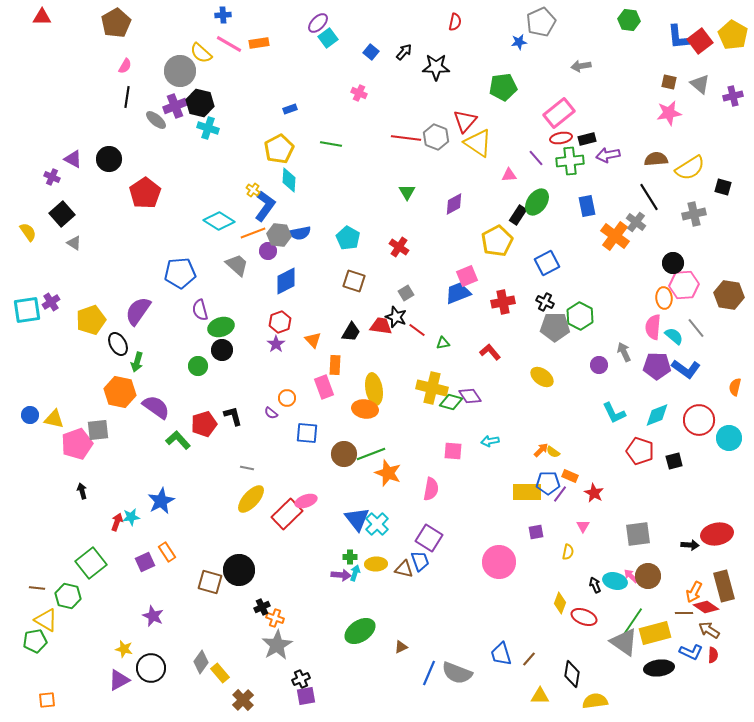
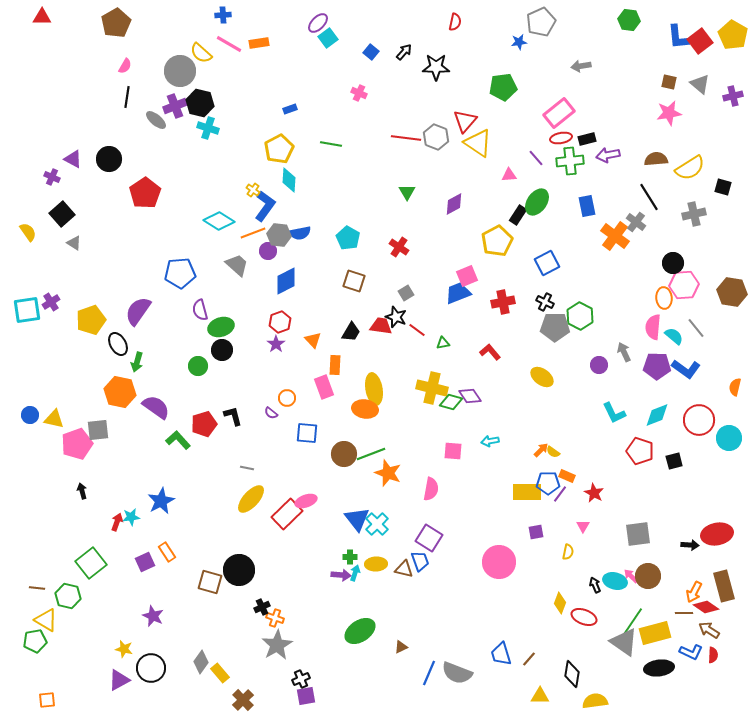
brown hexagon at (729, 295): moved 3 px right, 3 px up
orange rectangle at (570, 476): moved 3 px left
